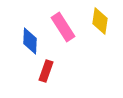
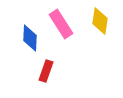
pink rectangle: moved 2 px left, 3 px up
blue diamond: moved 3 px up
